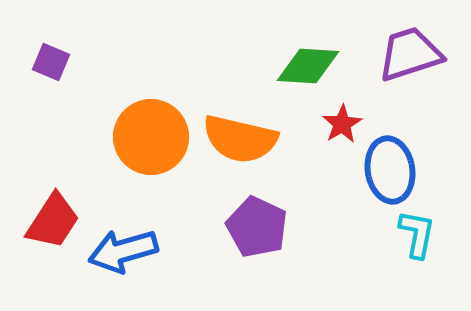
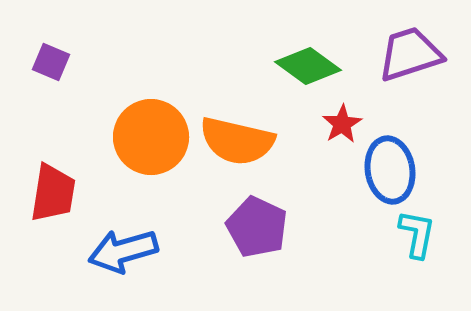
green diamond: rotated 32 degrees clockwise
orange semicircle: moved 3 px left, 2 px down
red trapezoid: moved 28 px up; rotated 24 degrees counterclockwise
